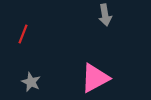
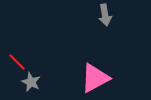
red line: moved 6 px left, 28 px down; rotated 66 degrees counterclockwise
